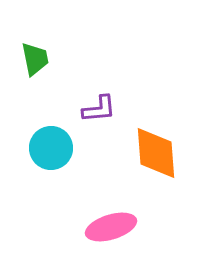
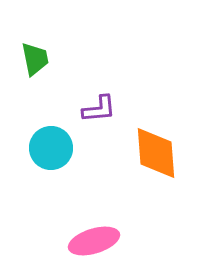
pink ellipse: moved 17 px left, 14 px down
